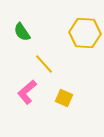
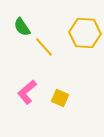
green semicircle: moved 5 px up
yellow line: moved 17 px up
yellow square: moved 4 px left
